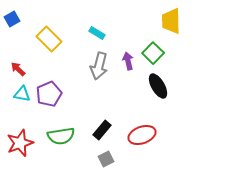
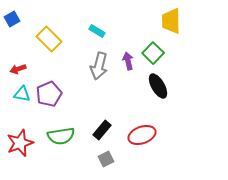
cyan rectangle: moved 2 px up
red arrow: rotated 63 degrees counterclockwise
